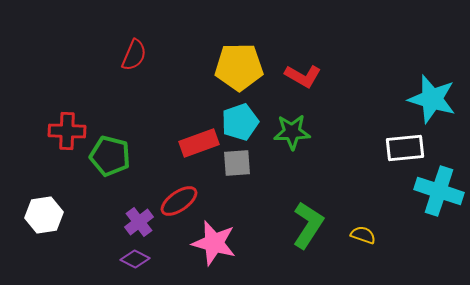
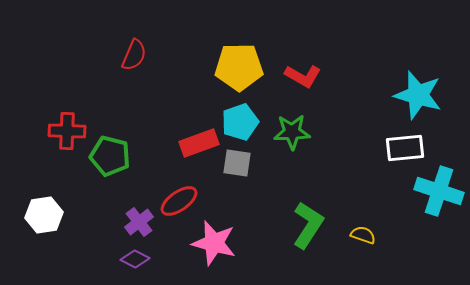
cyan star: moved 14 px left, 4 px up
gray square: rotated 12 degrees clockwise
